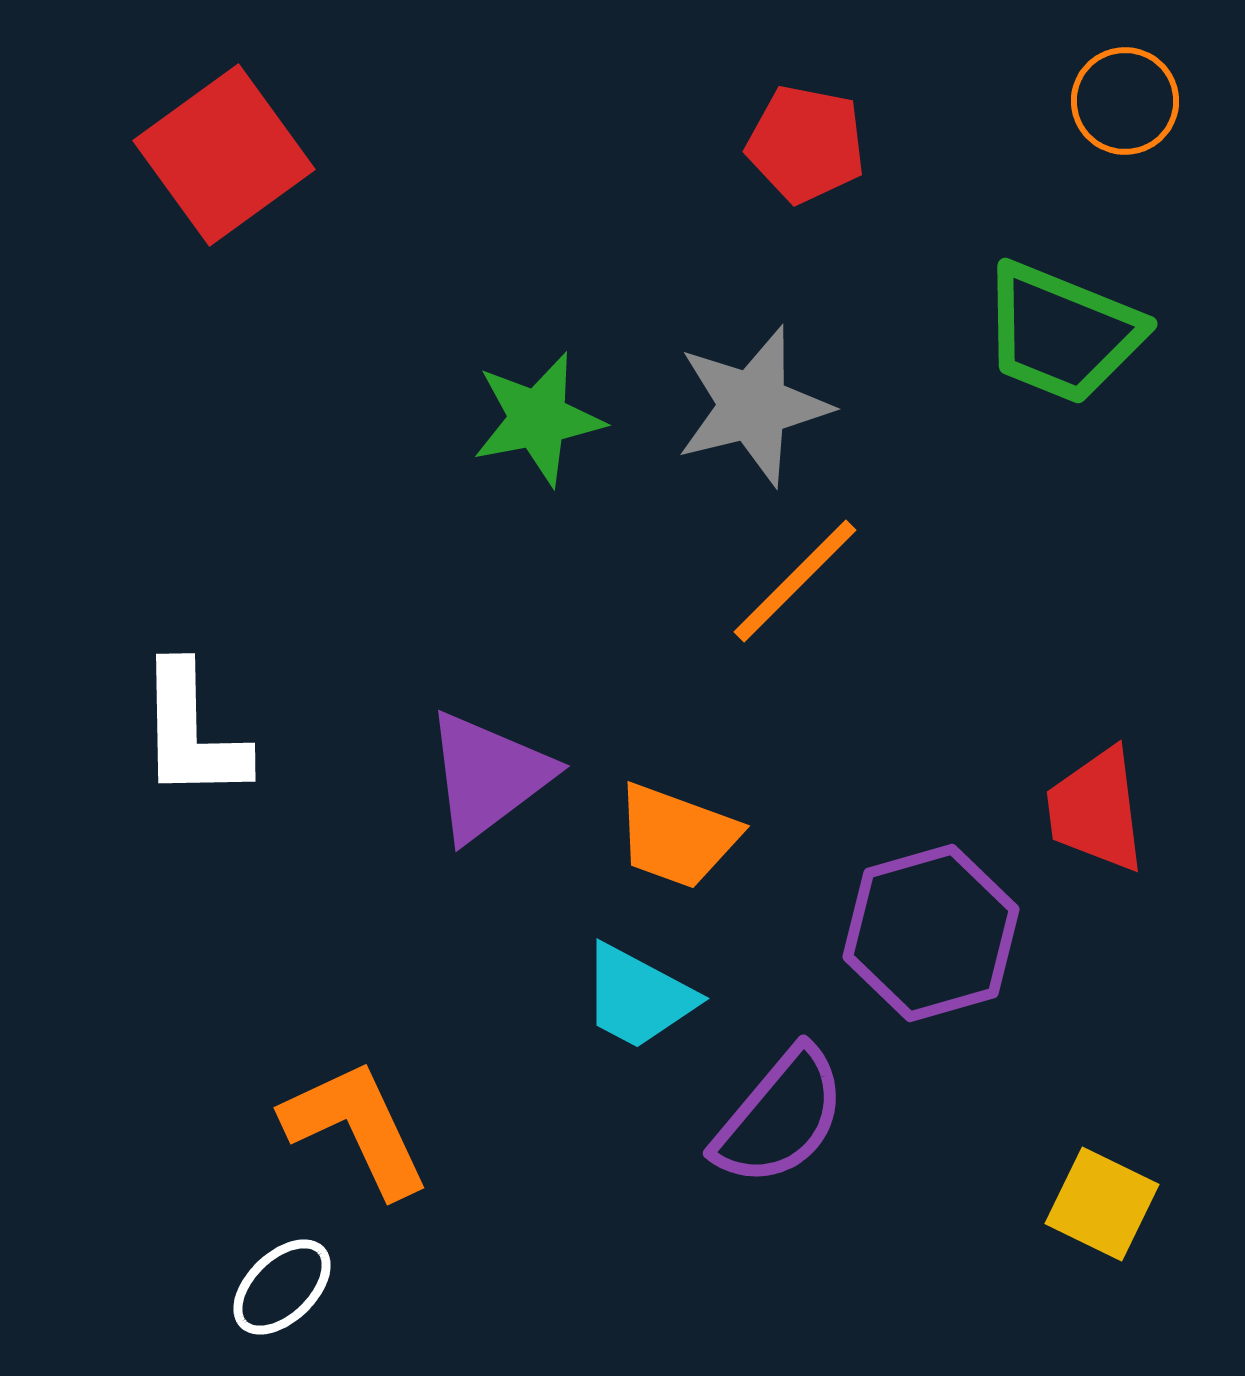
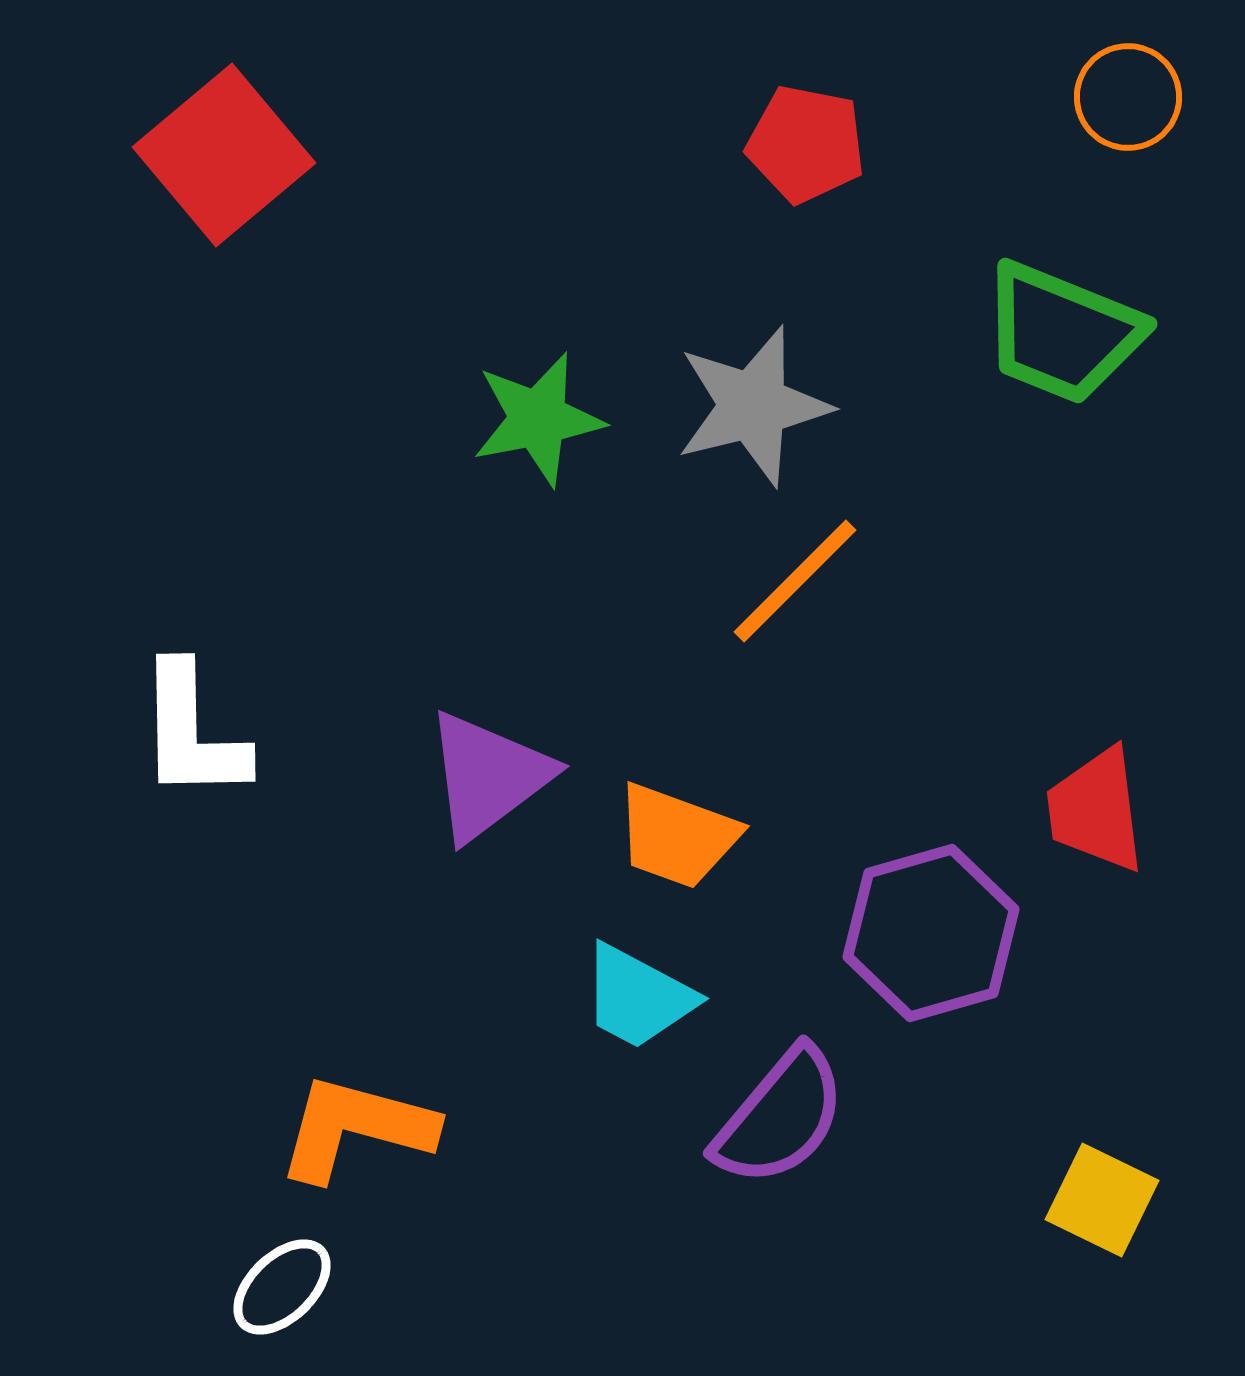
orange circle: moved 3 px right, 4 px up
red square: rotated 4 degrees counterclockwise
orange L-shape: rotated 50 degrees counterclockwise
yellow square: moved 4 px up
